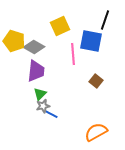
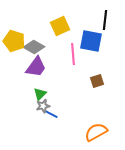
black line: rotated 12 degrees counterclockwise
purple trapezoid: moved 4 px up; rotated 30 degrees clockwise
brown square: moved 1 px right; rotated 32 degrees clockwise
